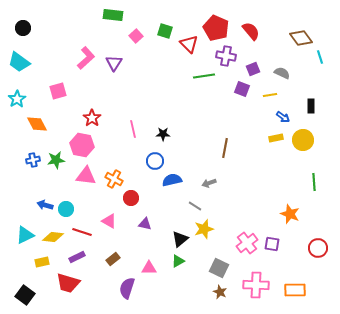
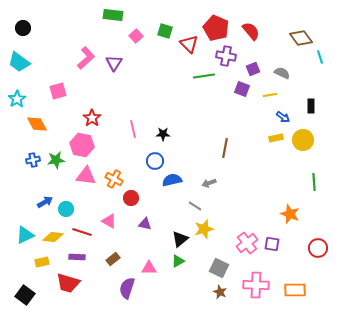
blue arrow at (45, 205): moved 3 px up; rotated 133 degrees clockwise
purple rectangle at (77, 257): rotated 28 degrees clockwise
